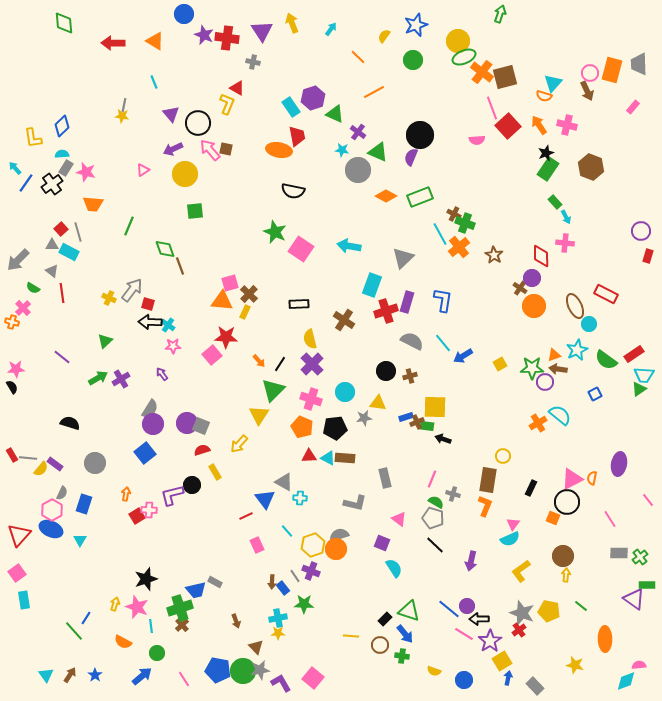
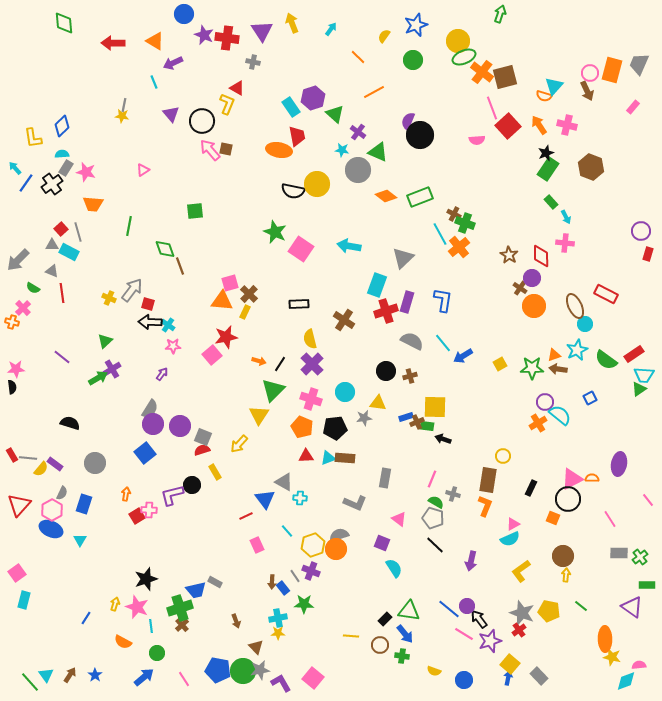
gray trapezoid at (639, 64): rotated 25 degrees clockwise
cyan triangle at (553, 83): moved 1 px right, 3 px down
green triangle at (335, 114): rotated 18 degrees clockwise
black circle at (198, 123): moved 4 px right, 2 px up
purple arrow at (173, 149): moved 86 px up
purple semicircle at (411, 157): moved 3 px left, 36 px up
yellow circle at (185, 174): moved 132 px right, 10 px down
orange diamond at (386, 196): rotated 10 degrees clockwise
green rectangle at (555, 202): moved 4 px left
green line at (129, 226): rotated 12 degrees counterclockwise
brown star at (494, 255): moved 15 px right
red rectangle at (648, 256): moved 2 px up
gray triangle at (52, 271): rotated 16 degrees counterclockwise
cyan rectangle at (372, 285): moved 5 px right
cyan circle at (589, 324): moved 4 px left
red star at (226, 337): rotated 15 degrees counterclockwise
orange arrow at (259, 361): rotated 32 degrees counterclockwise
purple arrow at (162, 374): rotated 72 degrees clockwise
purple cross at (121, 379): moved 9 px left, 10 px up
purple circle at (545, 382): moved 20 px down
black semicircle at (12, 387): rotated 24 degrees clockwise
blue square at (595, 394): moved 5 px left, 4 px down
purple circle at (187, 423): moved 7 px left, 3 px down
gray square at (201, 426): moved 2 px right, 11 px down
red triangle at (309, 456): moved 3 px left
cyan triangle at (328, 458): rotated 49 degrees counterclockwise
gray rectangle at (385, 478): rotated 24 degrees clockwise
orange semicircle at (592, 478): rotated 80 degrees clockwise
black circle at (567, 502): moved 1 px right, 3 px up
gray L-shape at (355, 503): rotated 10 degrees clockwise
pink triangle at (513, 524): rotated 24 degrees clockwise
red triangle at (19, 535): moved 30 px up
purple triangle at (634, 599): moved 2 px left, 8 px down
cyan rectangle at (24, 600): rotated 24 degrees clockwise
green triangle at (409, 611): rotated 10 degrees counterclockwise
black arrow at (479, 619): rotated 54 degrees clockwise
green line at (74, 631): moved 44 px left, 51 px down
purple star at (490, 641): rotated 15 degrees clockwise
yellow square at (502, 661): moved 8 px right, 3 px down; rotated 18 degrees counterclockwise
yellow star at (575, 665): moved 37 px right, 8 px up
blue arrow at (142, 676): moved 2 px right, 1 px down
gray rectangle at (535, 686): moved 4 px right, 10 px up
